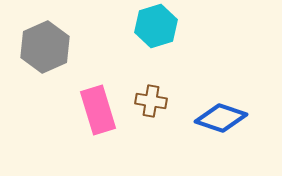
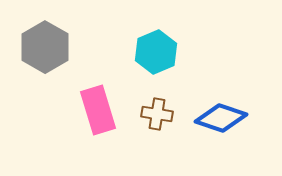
cyan hexagon: moved 26 px down; rotated 6 degrees counterclockwise
gray hexagon: rotated 6 degrees counterclockwise
brown cross: moved 6 px right, 13 px down
